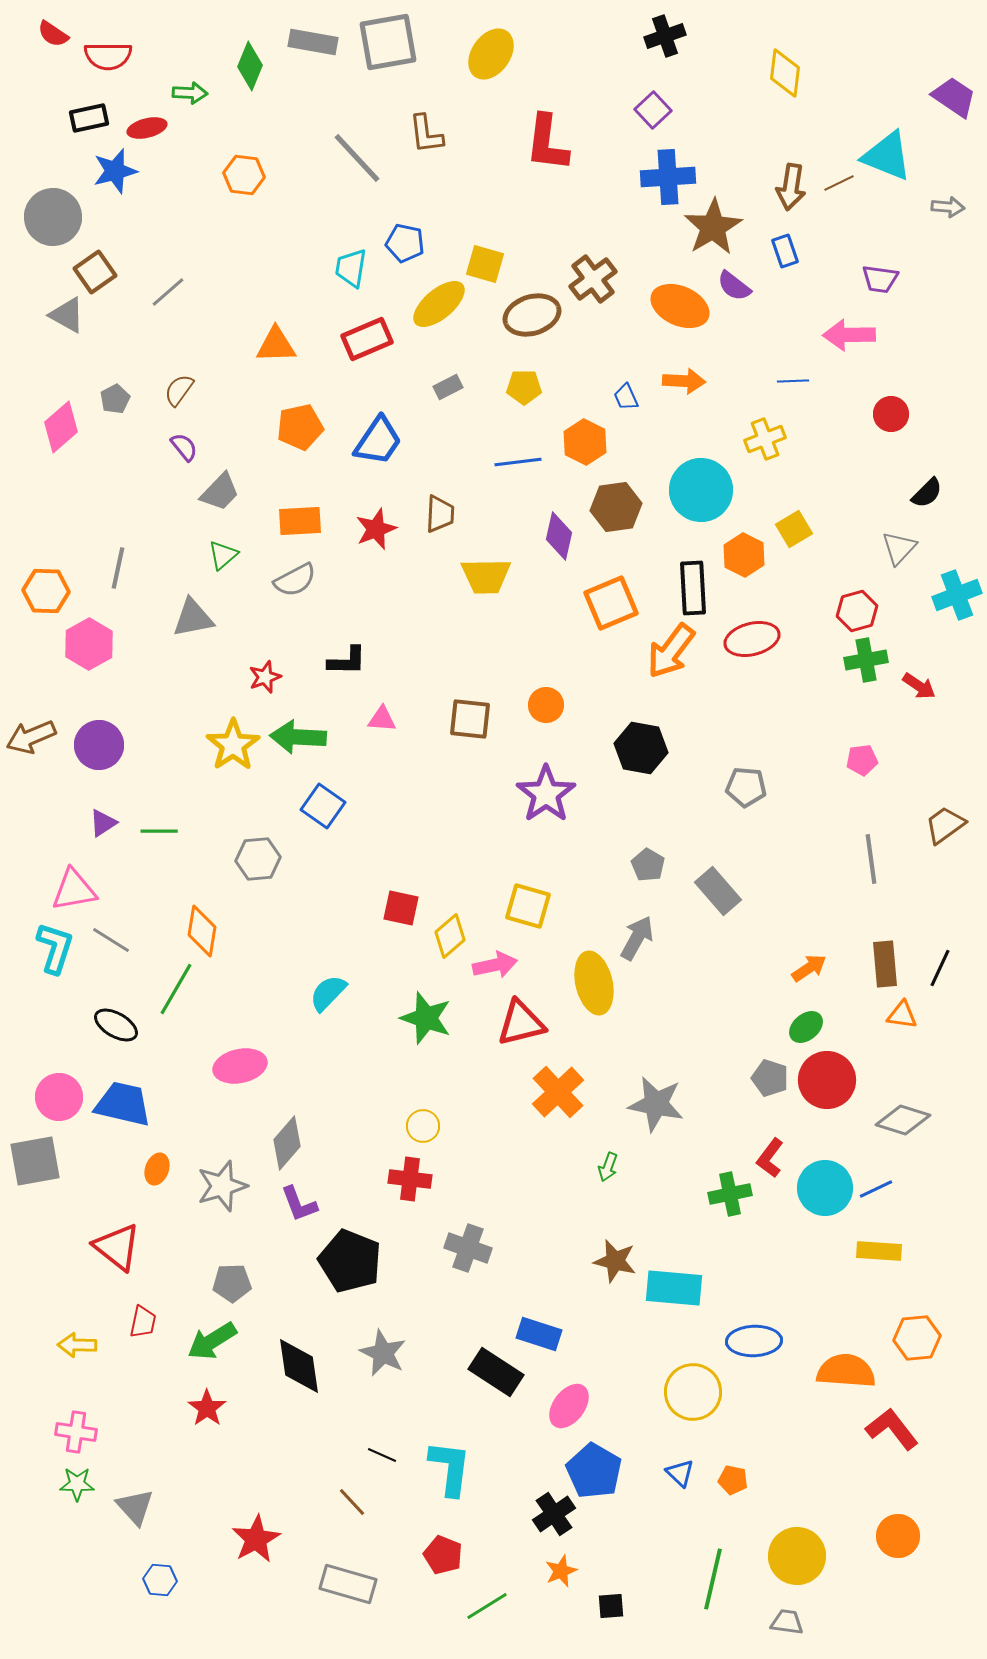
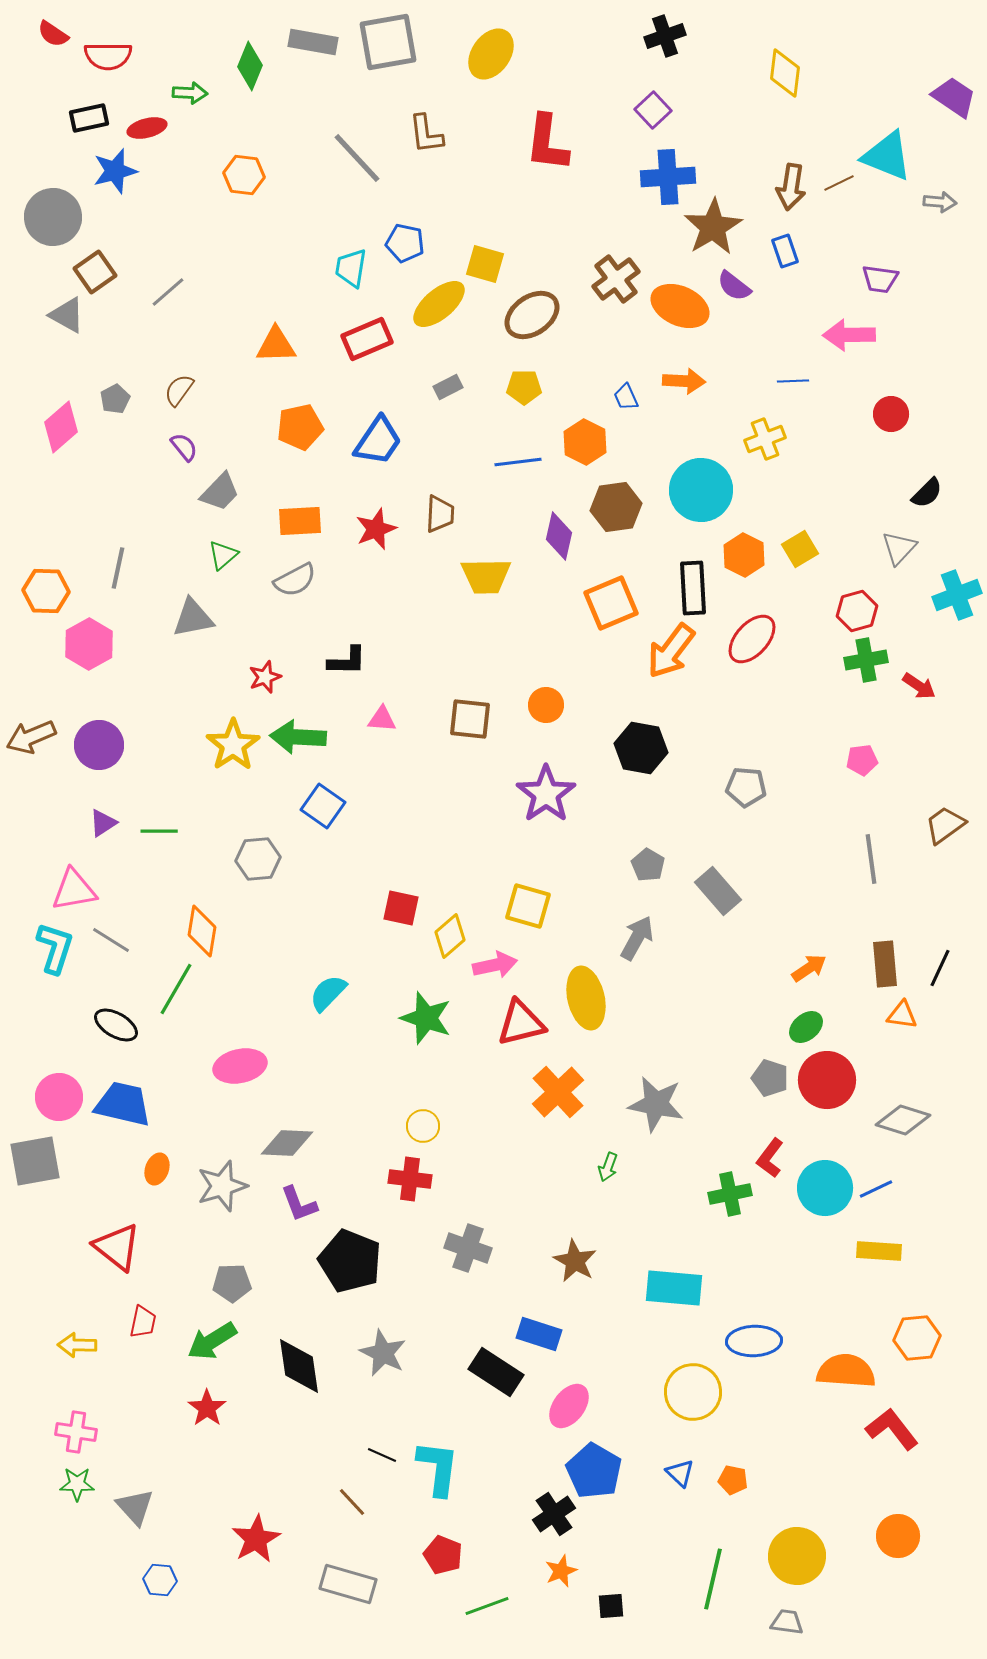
gray arrow at (948, 207): moved 8 px left, 5 px up
brown cross at (593, 279): moved 23 px right
brown ellipse at (532, 315): rotated 18 degrees counterclockwise
yellow square at (794, 529): moved 6 px right, 20 px down
red ellipse at (752, 639): rotated 34 degrees counterclockwise
yellow ellipse at (594, 983): moved 8 px left, 15 px down
gray diamond at (287, 1143): rotated 52 degrees clockwise
brown star at (615, 1261): moved 40 px left; rotated 15 degrees clockwise
cyan L-shape at (450, 1468): moved 12 px left
green line at (487, 1606): rotated 12 degrees clockwise
